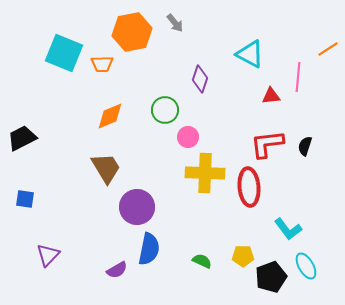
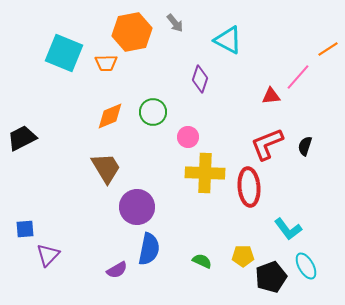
cyan triangle: moved 22 px left, 14 px up
orange trapezoid: moved 4 px right, 1 px up
pink line: rotated 36 degrees clockwise
green circle: moved 12 px left, 2 px down
red L-shape: rotated 15 degrees counterclockwise
blue square: moved 30 px down; rotated 12 degrees counterclockwise
